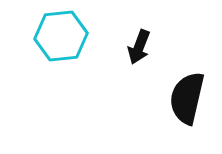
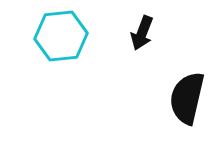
black arrow: moved 3 px right, 14 px up
